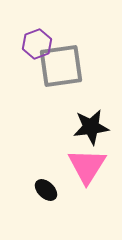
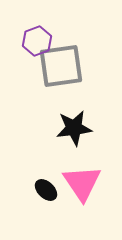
purple hexagon: moved 3 px up
black star: moved 17 px left, 1 px down
pink triangle: moved 5 px left, 17 px down; rotated 6 degrees counterclockwise
